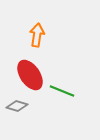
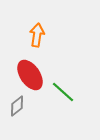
green line: moved 1 px right, 1 px down; rotated 20 degrees clockwise
gray diamond: rotated 55 degrees counterclockwise
